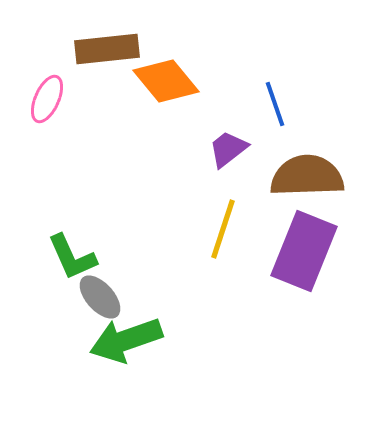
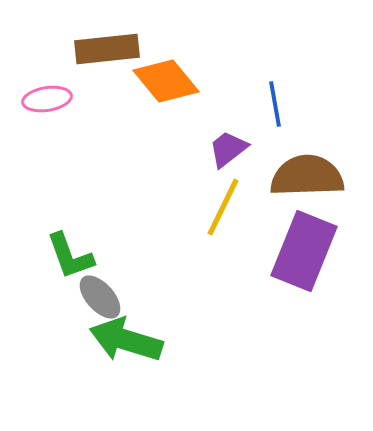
pink ellipse: rotated 57 degrees clockwise
blue line: rotated 9 degrees clockwise
yellow line: moved 22 px up; rotated 8 degrees clockwise
green L-shape: moved 2 px left, 1 px up; rotated 4 degrees clockwise
green arrow: rotated 36 degrees clockwise
